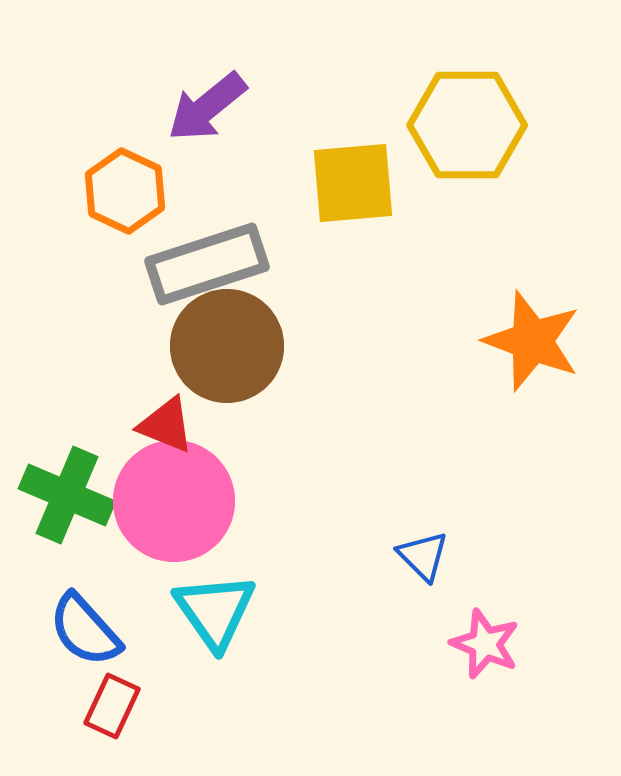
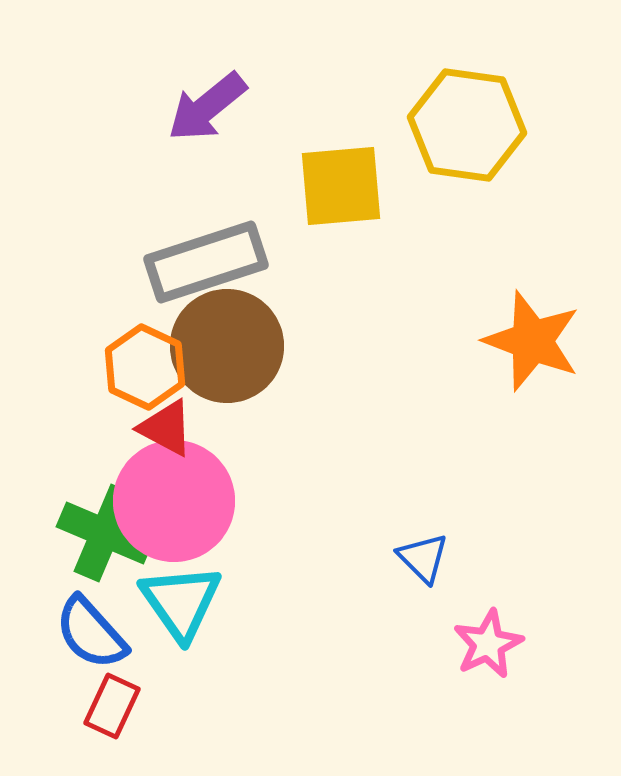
yellow hexagon: rotated 8 degrees clockwise
yellow square: moved 12 px left, 3 px down
orange hexagon: moved 20 px right, 176 px down
gray rectangle: moved 1 px left, 2 px up
red triangle: moved 3 px down; rotated 6 degrees clockwise
green cross: moved 38 px right, 38 px down
blue triangle: moved 2 px down
cyan triangle: moved 34 px left, 9 px up
blue semicircle: moved 6 px right, 3 px down
pink star: moved 3 px right; rotated 24 degrees clockwise
